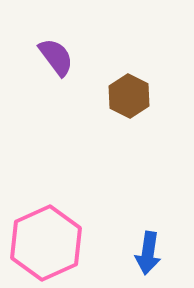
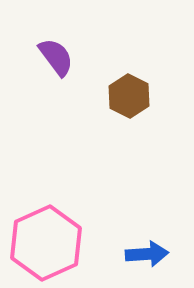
blue arrow: moved 1 px left, 1 px down; rotated 102 degrees counterclockwise
